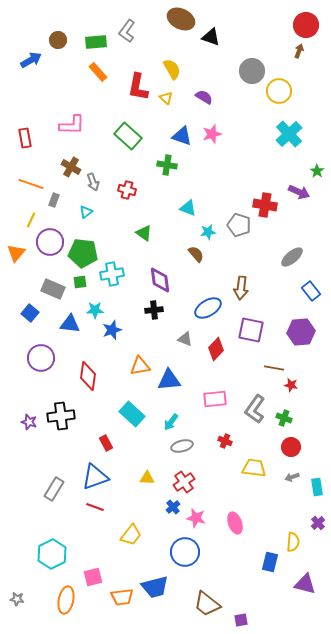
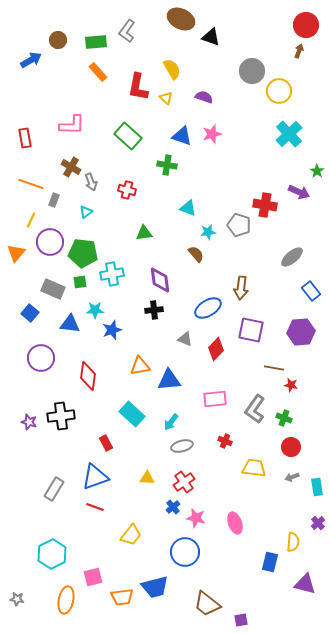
purple semicircle at (204, 97): rotated 12 degrees counterclockwise
gray arrow at (93, 182): moved 2 px left
green triangle at (144, 233): rotated 42 degrees counterclockwise
